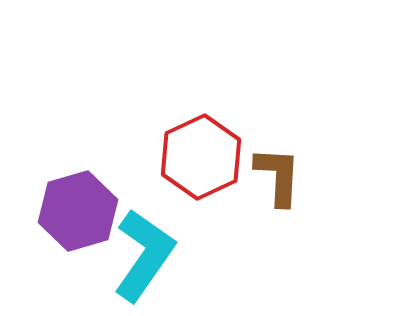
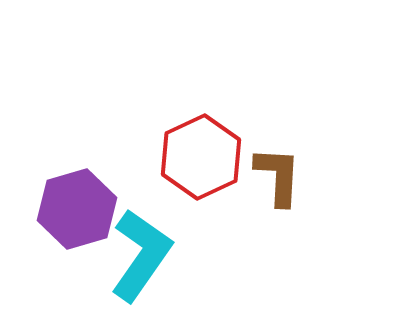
purple hexagon: moved 1 px left, 2 px up
cyan L-shape: moved 3 px left
